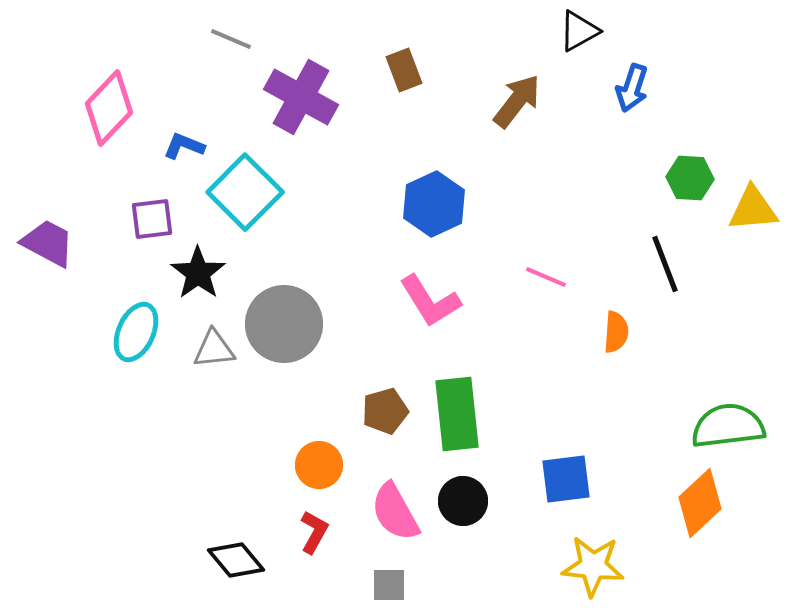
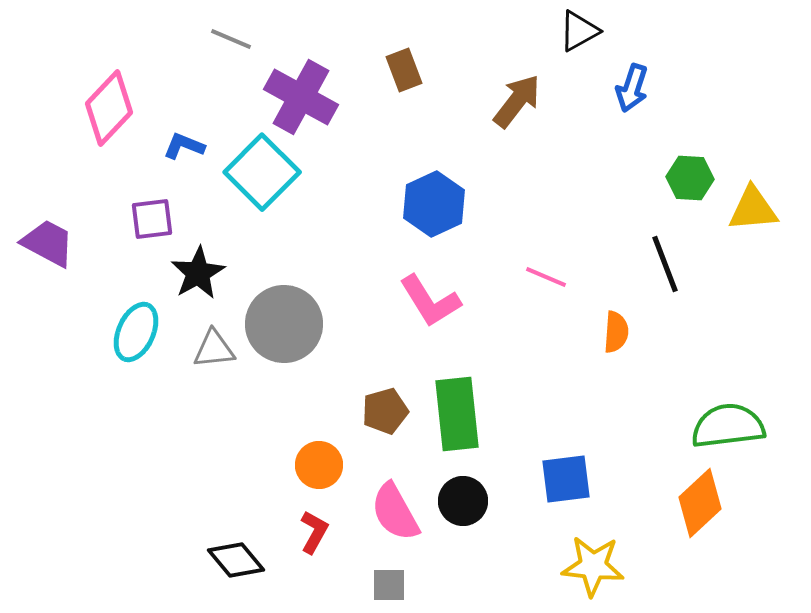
cyan square: moved 17 px right, 20 px up
black star: rotated 6 degrees clockwise
